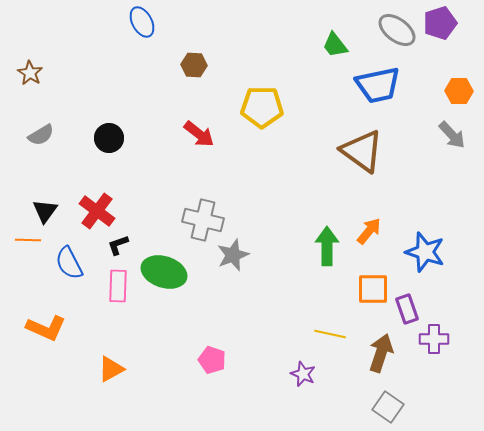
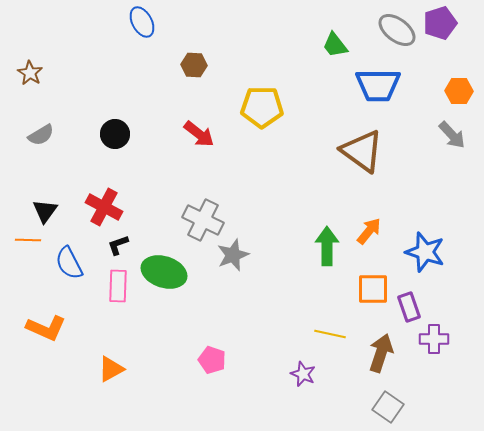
blue trapezoid: rotated 12 degrees clockwise
black circle: moved 6 px right, 4 px up
red cross: moved 7 px right, 4 px up; rotated 9 degrees counterclockwise
gray cross: rotated 12 degrees clockwise
purple rectangle: moved 2 px right, 2 px up
